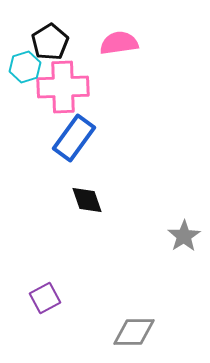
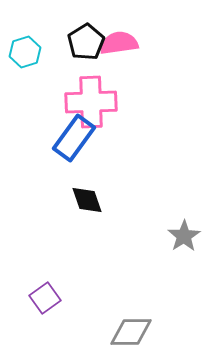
black pentagon: moved 36 px right
cyan hexagon: moved 15 px up
pink cross: moved 28 px right, 15 px down
purple square: rotated 8 degrees counterclockwise
gray diamond: moved 3 px left
